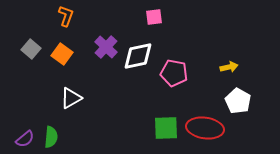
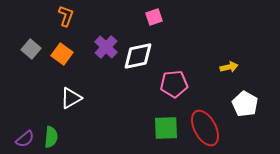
pink square: rotated 12 degrees counterclockwise
pink pentagon: moved 11 px down; rotated 16 degrees counterclockwise
white pentagon: moved 7 px right, 3 px down
red ellipse: rotated 54 degrees clockwise
